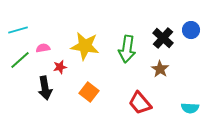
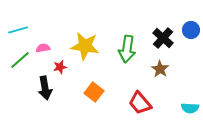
orange square: moved 5 px right
